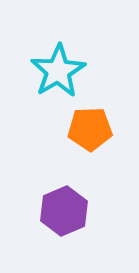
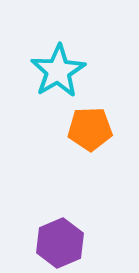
purple hexagon: moved 4 px left, 32 px down
